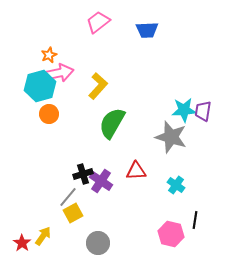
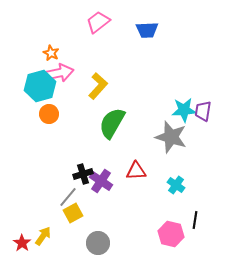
orange star: moved 2 px right, 2 px up; rotated 21 degrees counterclockwise
